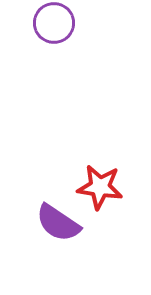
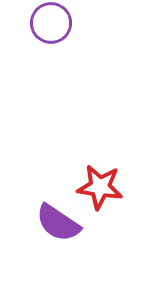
purple circle: moved 3 px left
